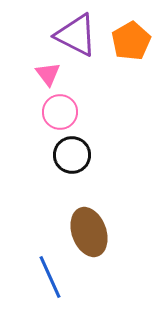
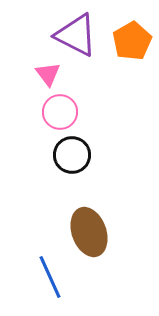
orange pentagon: moved 1 px right
